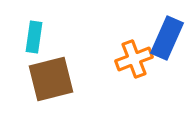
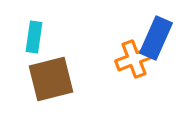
blue rectangle: moved 11 px left
